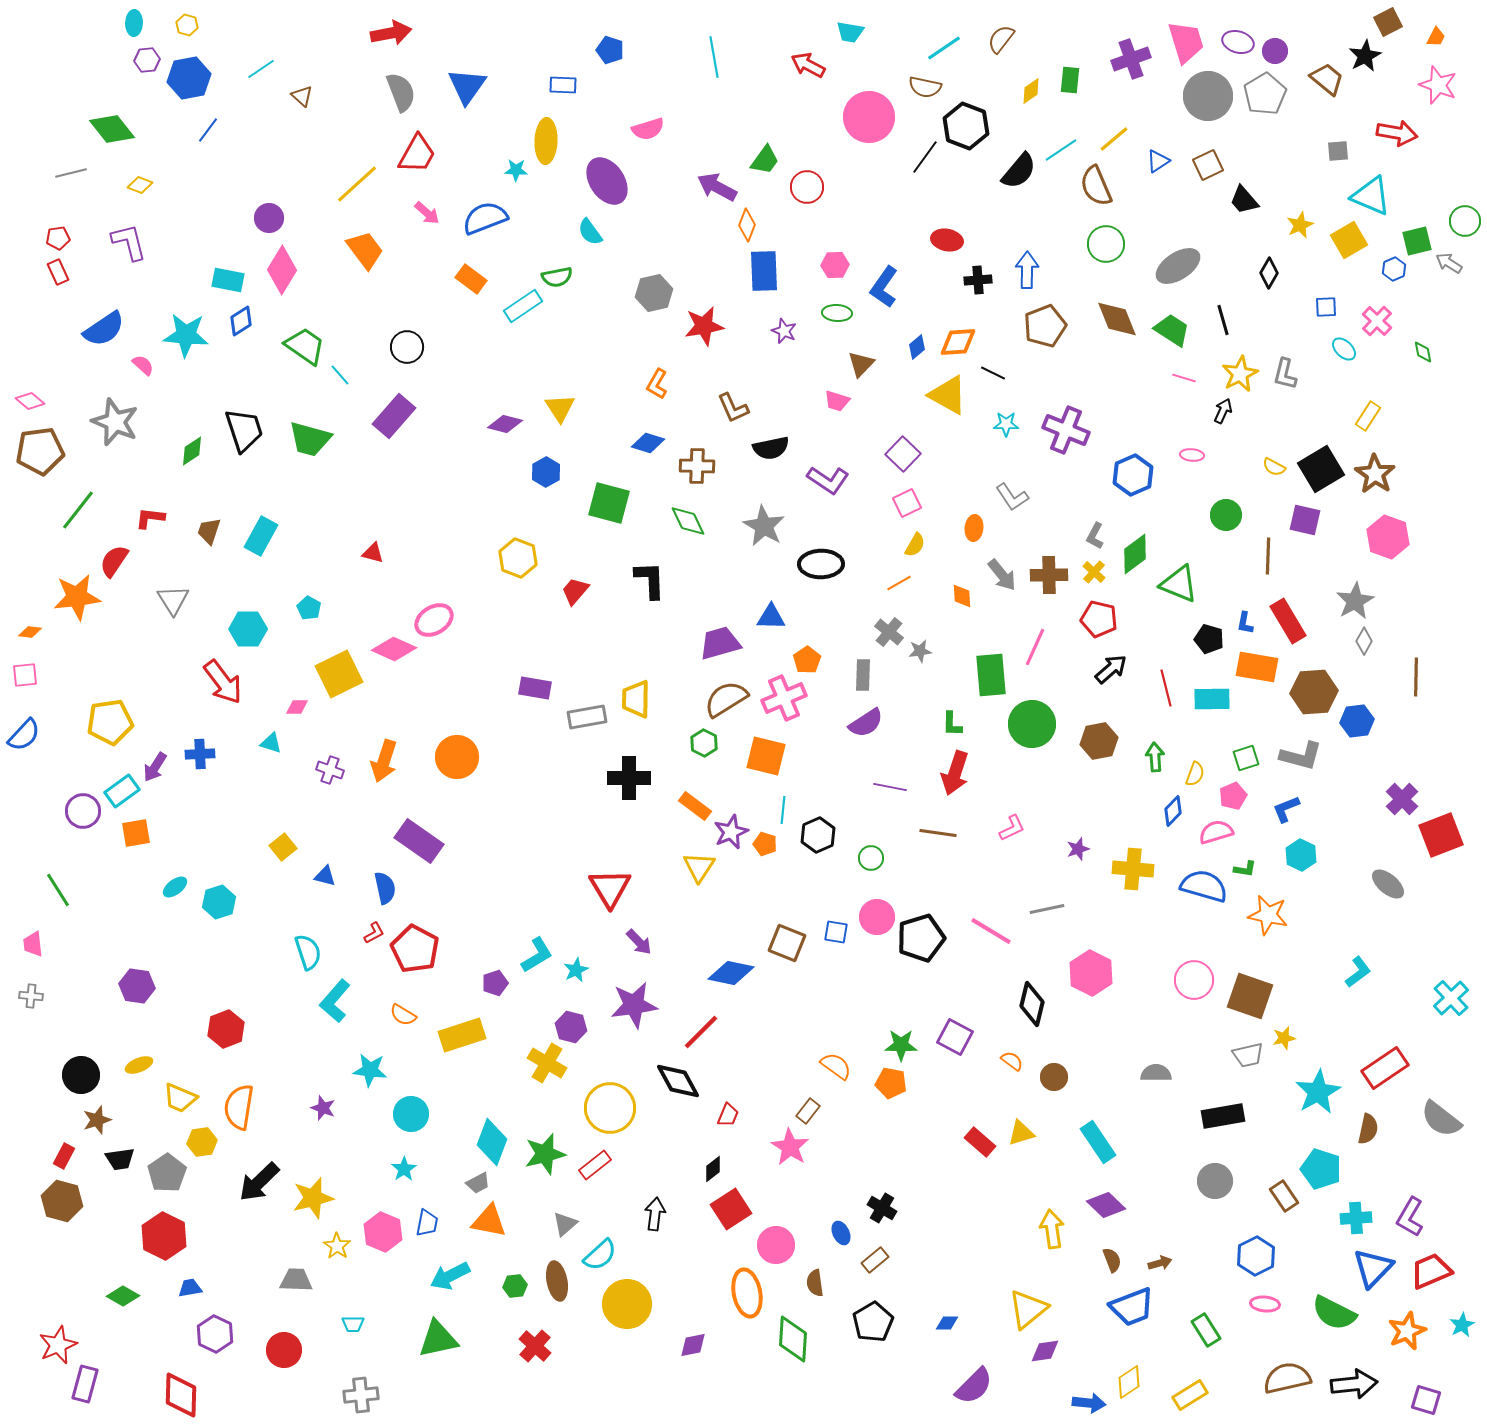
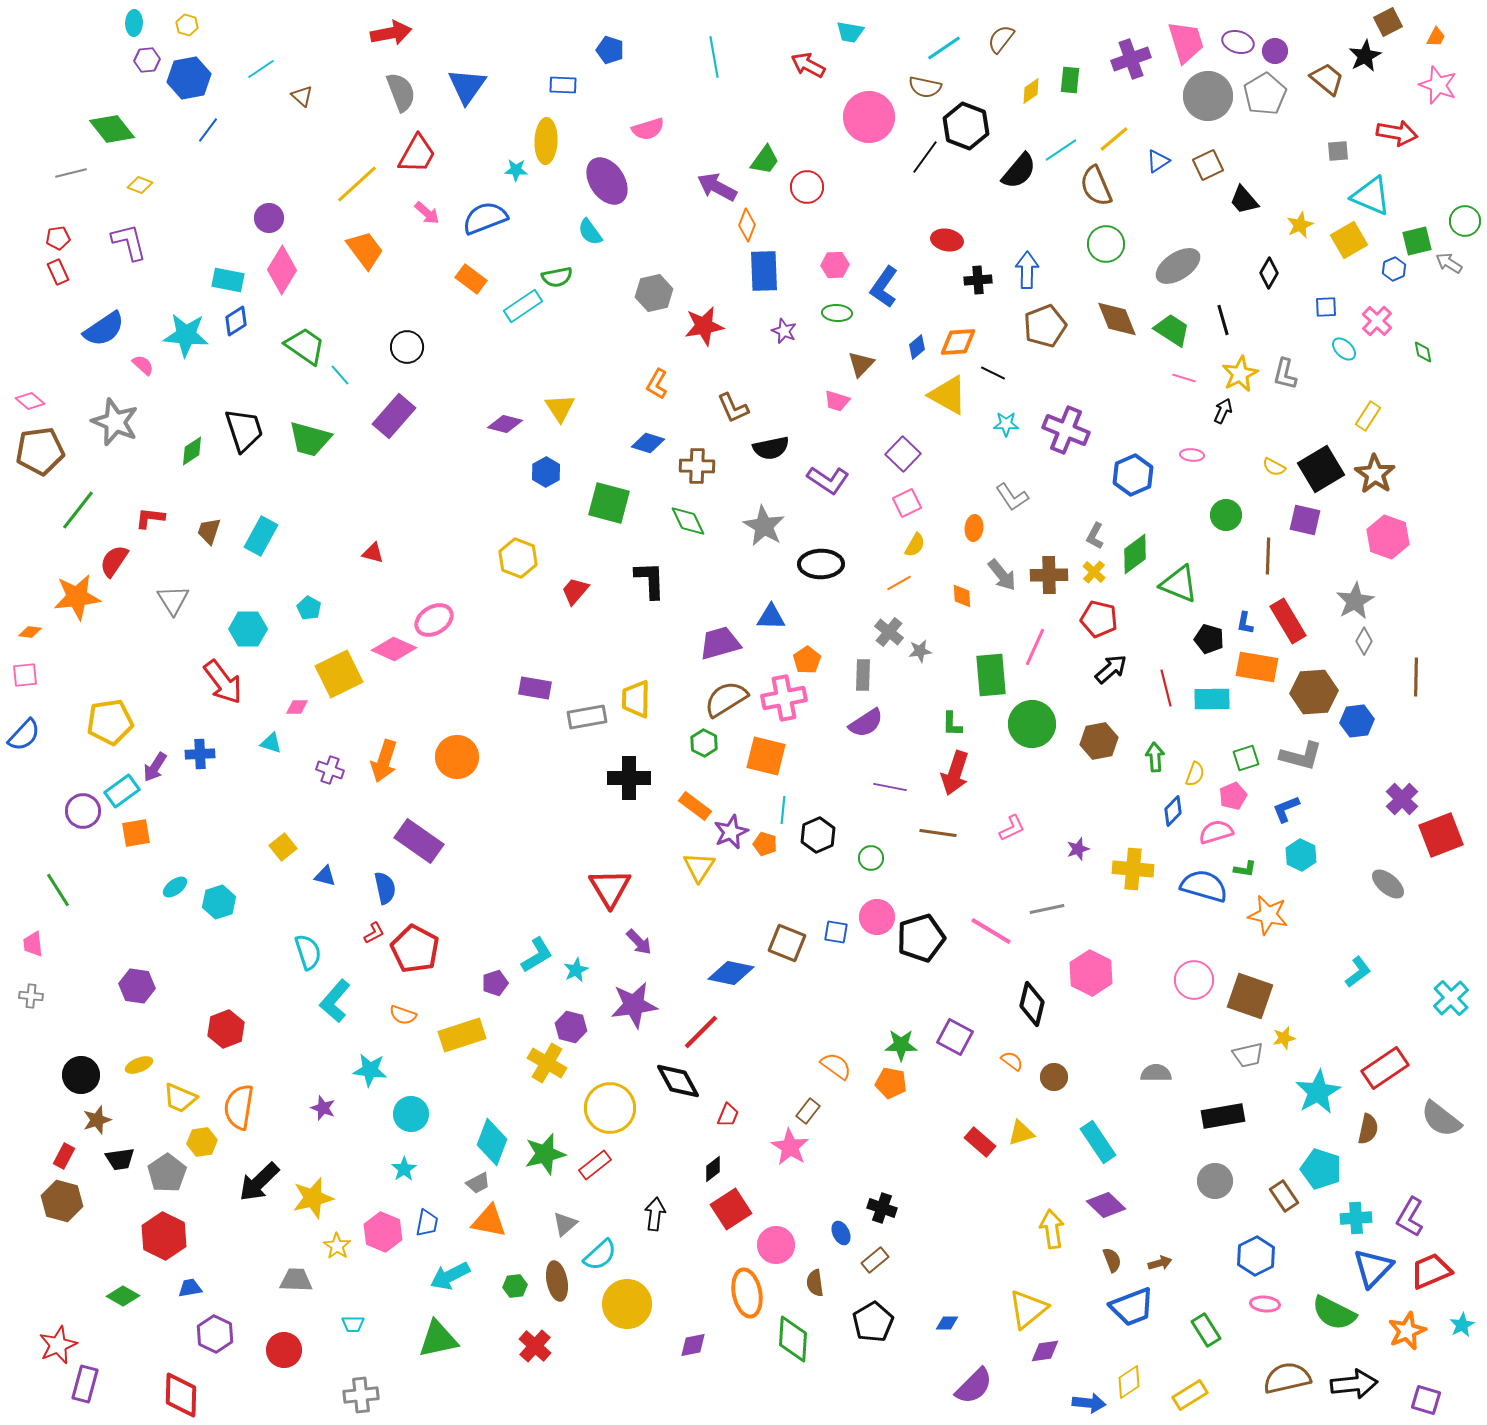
blue diamond at (241, 321): moved 5 px left
pink cross at (784, 698): rotated 12 degrees clockwise
orange semicircle at (403, 1015): rotated 12 degrees counterclockwise
black cross at (882, 1208): rotated 12 degrees counterclockwise
